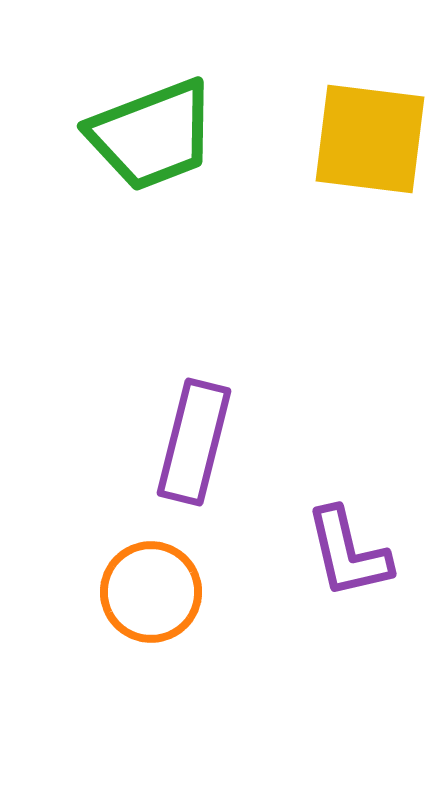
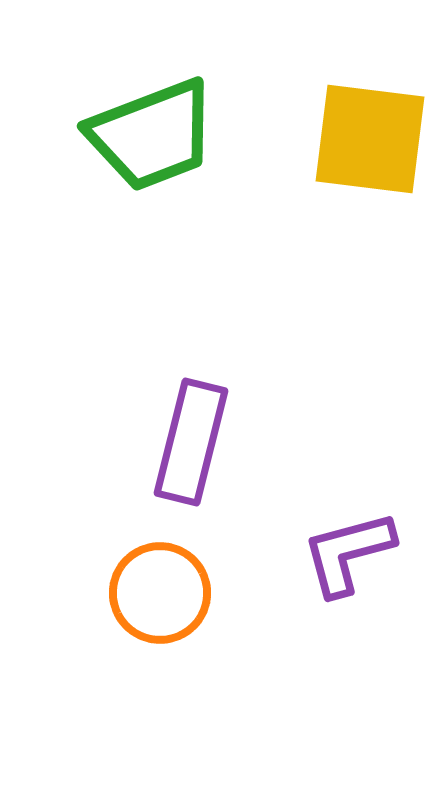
purple rectangle: moved 3 px left
purple L-shape: rotated 88 degrees clockwise
orange circle: moved 9 px right, 1 px down
